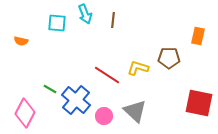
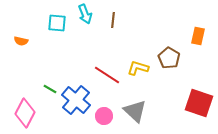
brown pentagon: rotated 30 degrees clockwise
red square: rotated 8 degrees clockwise
